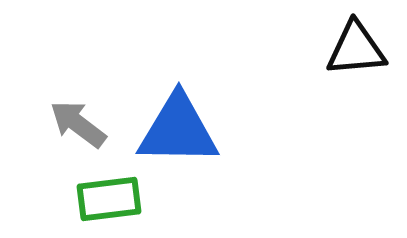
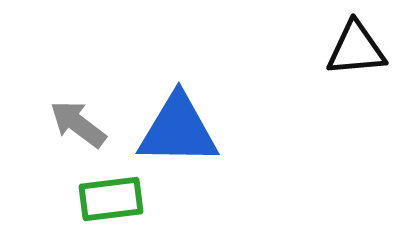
green rectangle: moved 2 px right
